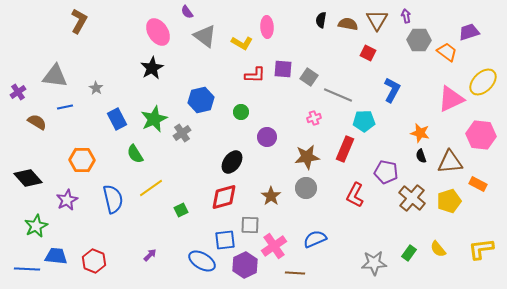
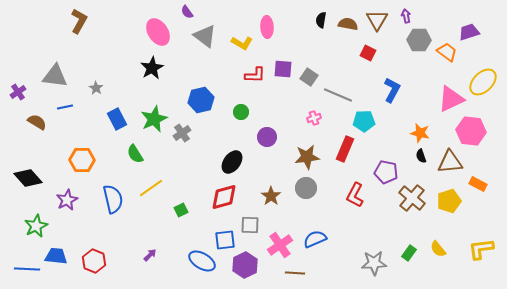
pink hexagon at (481, 135): moved 10 px left, 4 px up
pink cross at (274, 246): moved 6 px right, 1 px up
